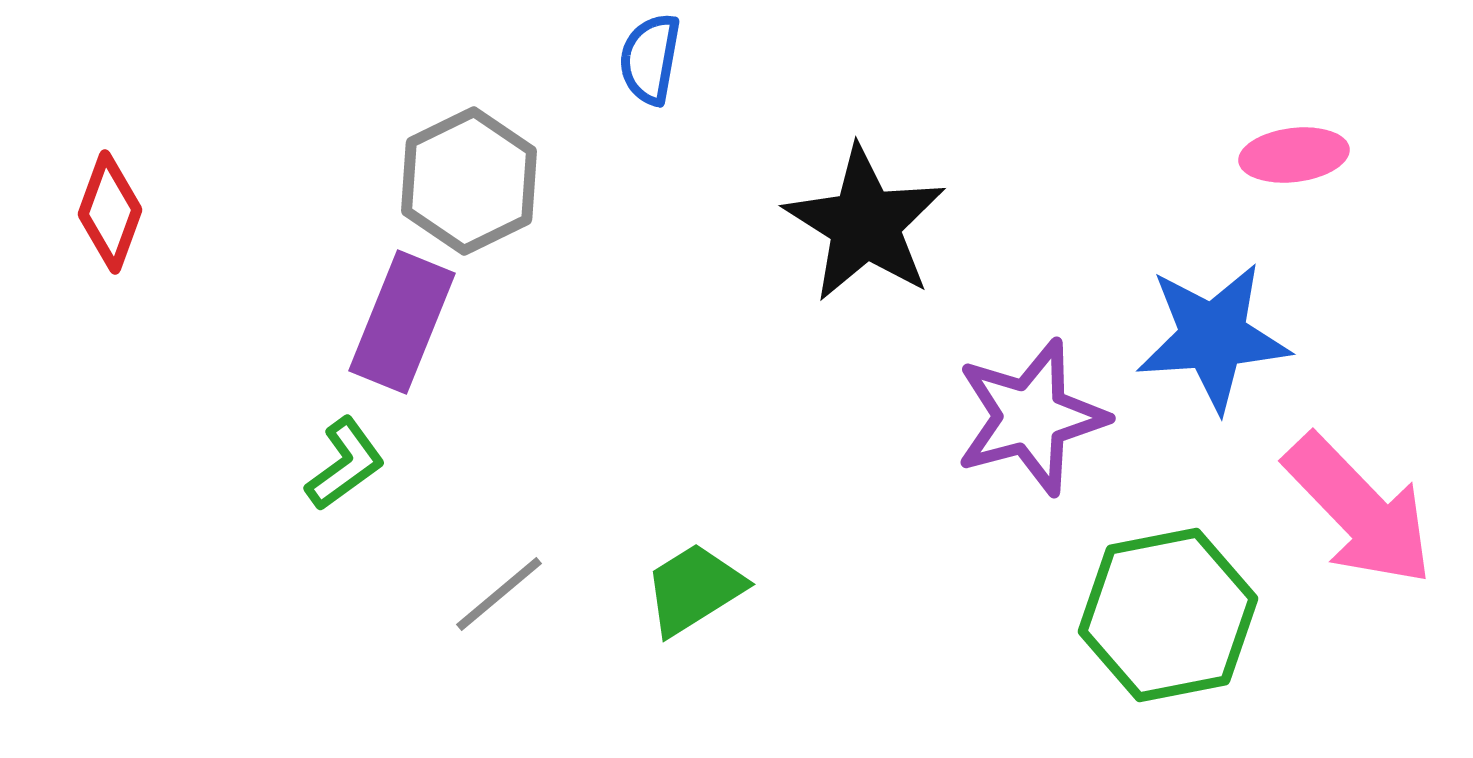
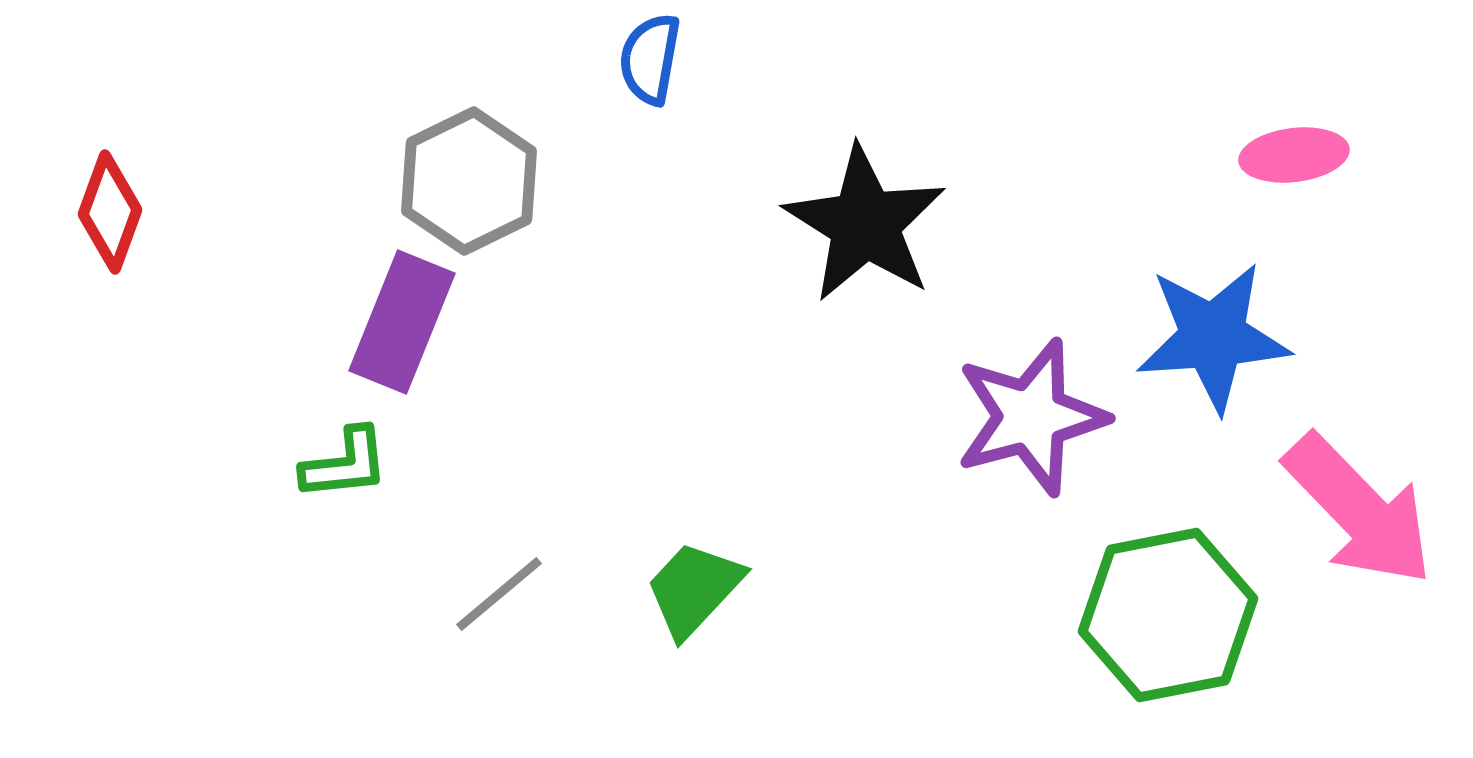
green L-shape: rotated 30 degrees clockwise
green trapezoid: rotated 15 degrees counterclockwise
